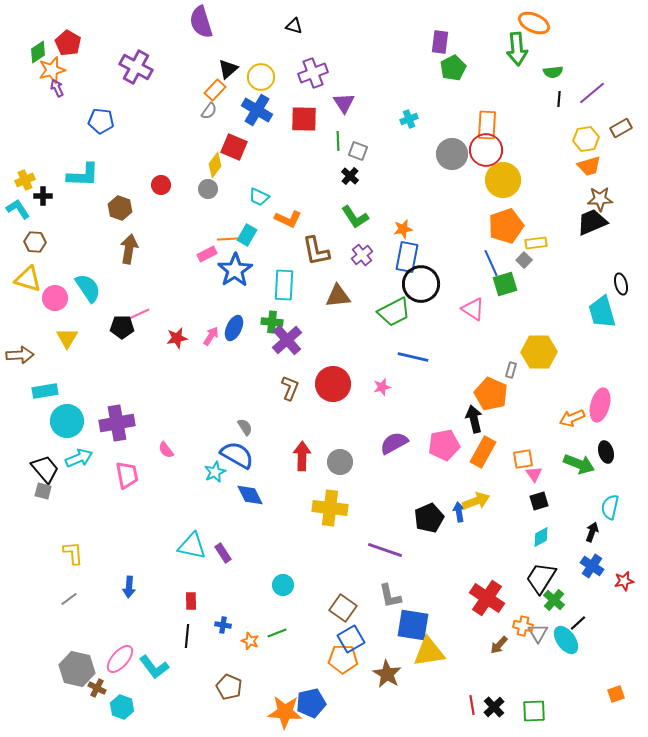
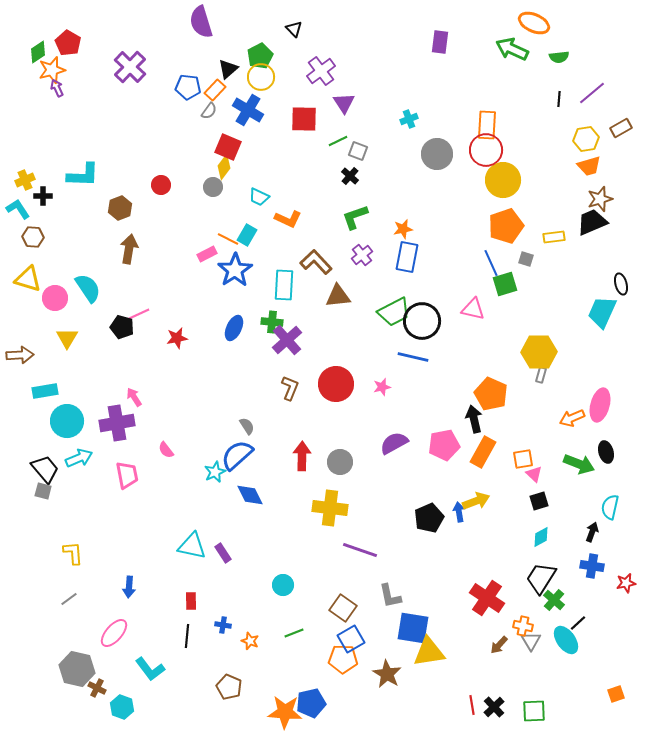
black triangle at (294, 26): moved 3 px down; rotated 30 degrees clockwise
green arrow at (517, 49): moved 5 px left; rotated 120 degrees clockwise
purple cross at (136, 67): moved 6 px left; rotated 16 degrees clockwise
green pentagon at (453, 68): moved 193 px left, 12 px up
green semicircle at (553, 72): moved 6 px right, 15 px up
purple cross at (313, 73): moved 8 px right, 2 px up; rotated 16 degrees counterclockwise
blue cross at (257, 110): moved 9 px left
blue pentagon at (101, 121): moved 87 px right, 34 px up
green line at (338, 141): rotated 66 degrees clockwise
red square at (234, 147): moved 6 px left
gray circle at (452, 154): moved 15 px left
yellow diamond at (215, 165): moved 9 px right, 2 px down
gray circle at (208, 189): moved 5 px right, 2 px up
brown star at (600, 199): rotated 15 degrees counterclockwise
brown hexagon at (120, 208): rotated 20 degrees clockwise
green L-shape at (355, 217): rotated 104 degrees clockwise
orange line at (228, 239): rotated 30 degrees clockwise
brown hexagon at (35, 242): moved 2 px left, 5 px up
yellow rectangle at (536, 243): moved 18 px right, 6 px up
brown L-shape at (316, 251): moved 11 px down; rotated 148 degrees clockwise
gray square at (524, 260): moved 2 px right, 1 px up; rotated 28 degrees counterclockwise
black circle at (421, 284): moved 1 px right, 37 px down
pink triangle at (473, 309): rotated 20 degrees counterclockwise
cyan trapezoid at (602, 312): rotated 40 degrees clockwise
black pentagon at (122, 327): rotated 15 degrees clockwise
pink arrow at (211, 336): moved 77 px left, 61 px down; rotated 66 degrees counterclockwise
gray rectangle at (511, 370): moved 30 px right, 5 px down
red circle at (333, 384): moved 3 px right
gray semicircle at (245, 427): moved 2 px right, 1 px up
blue semicircle at (237, 455): rotated 72 degrees counterclockwise
pink triangle at (534, 474): rotated 12 degrees counterclockwise
purple line at (385, 550): moved 25 px left
blue cross at (592, 566): rotated 25 degrees counterclockwise
red star at (624, 581): moved 2 px right, 2 px down
blue square at (413, 625): moved 3 px down
green line at (277, 633): moved 17 px right
gray triangle at (538, 633): moved 7 px left, 8 px down
pink ellipse at (120, 659): moved 6 px left, 26 px up
cyan L-shape at (154, 667): moved 4 px left, 2 px down
